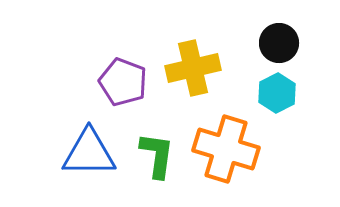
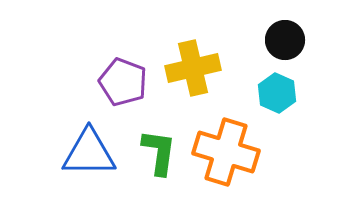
black circle: moved 6 px right, 3 px up
cyan hexagon: rotated 9 degrees counterclockwise
orange cross: moved 3 px down
green L-shape: moved 2 px right, 3 px up
